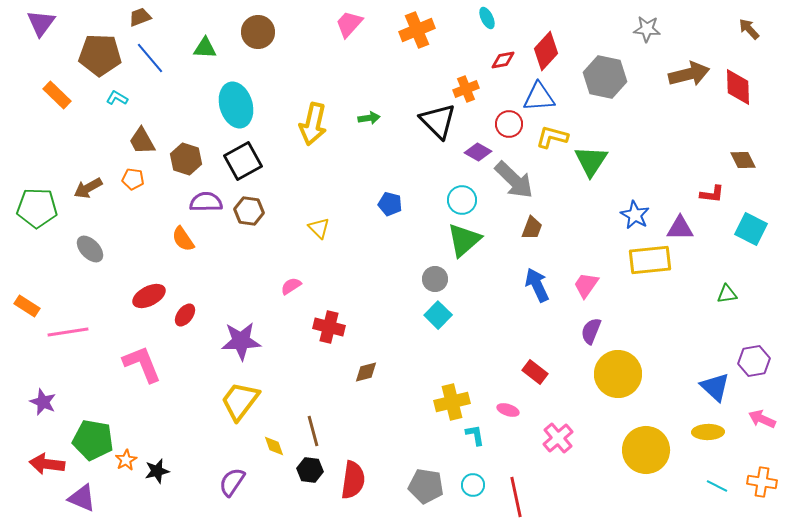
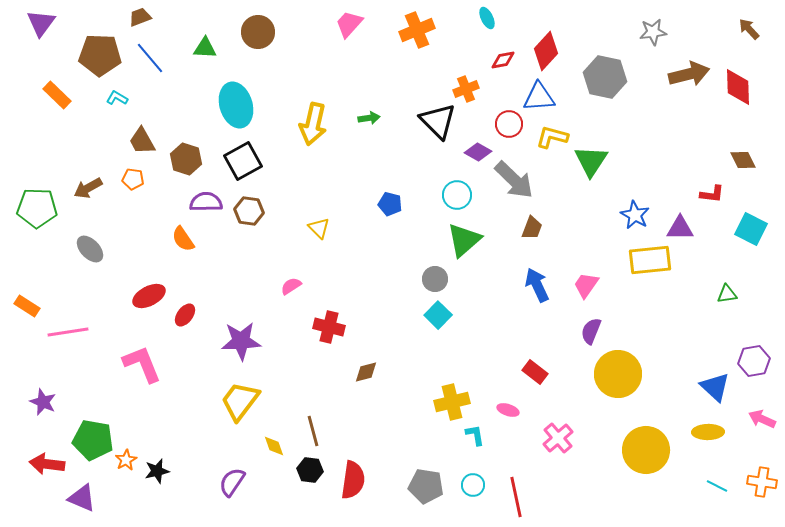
gray star at (647, 29): moved 6 px right, 3 px down; rotated 12 degrees counterclockwise
cyan circle at (462, 200): moved 5 px left, 5 px up
